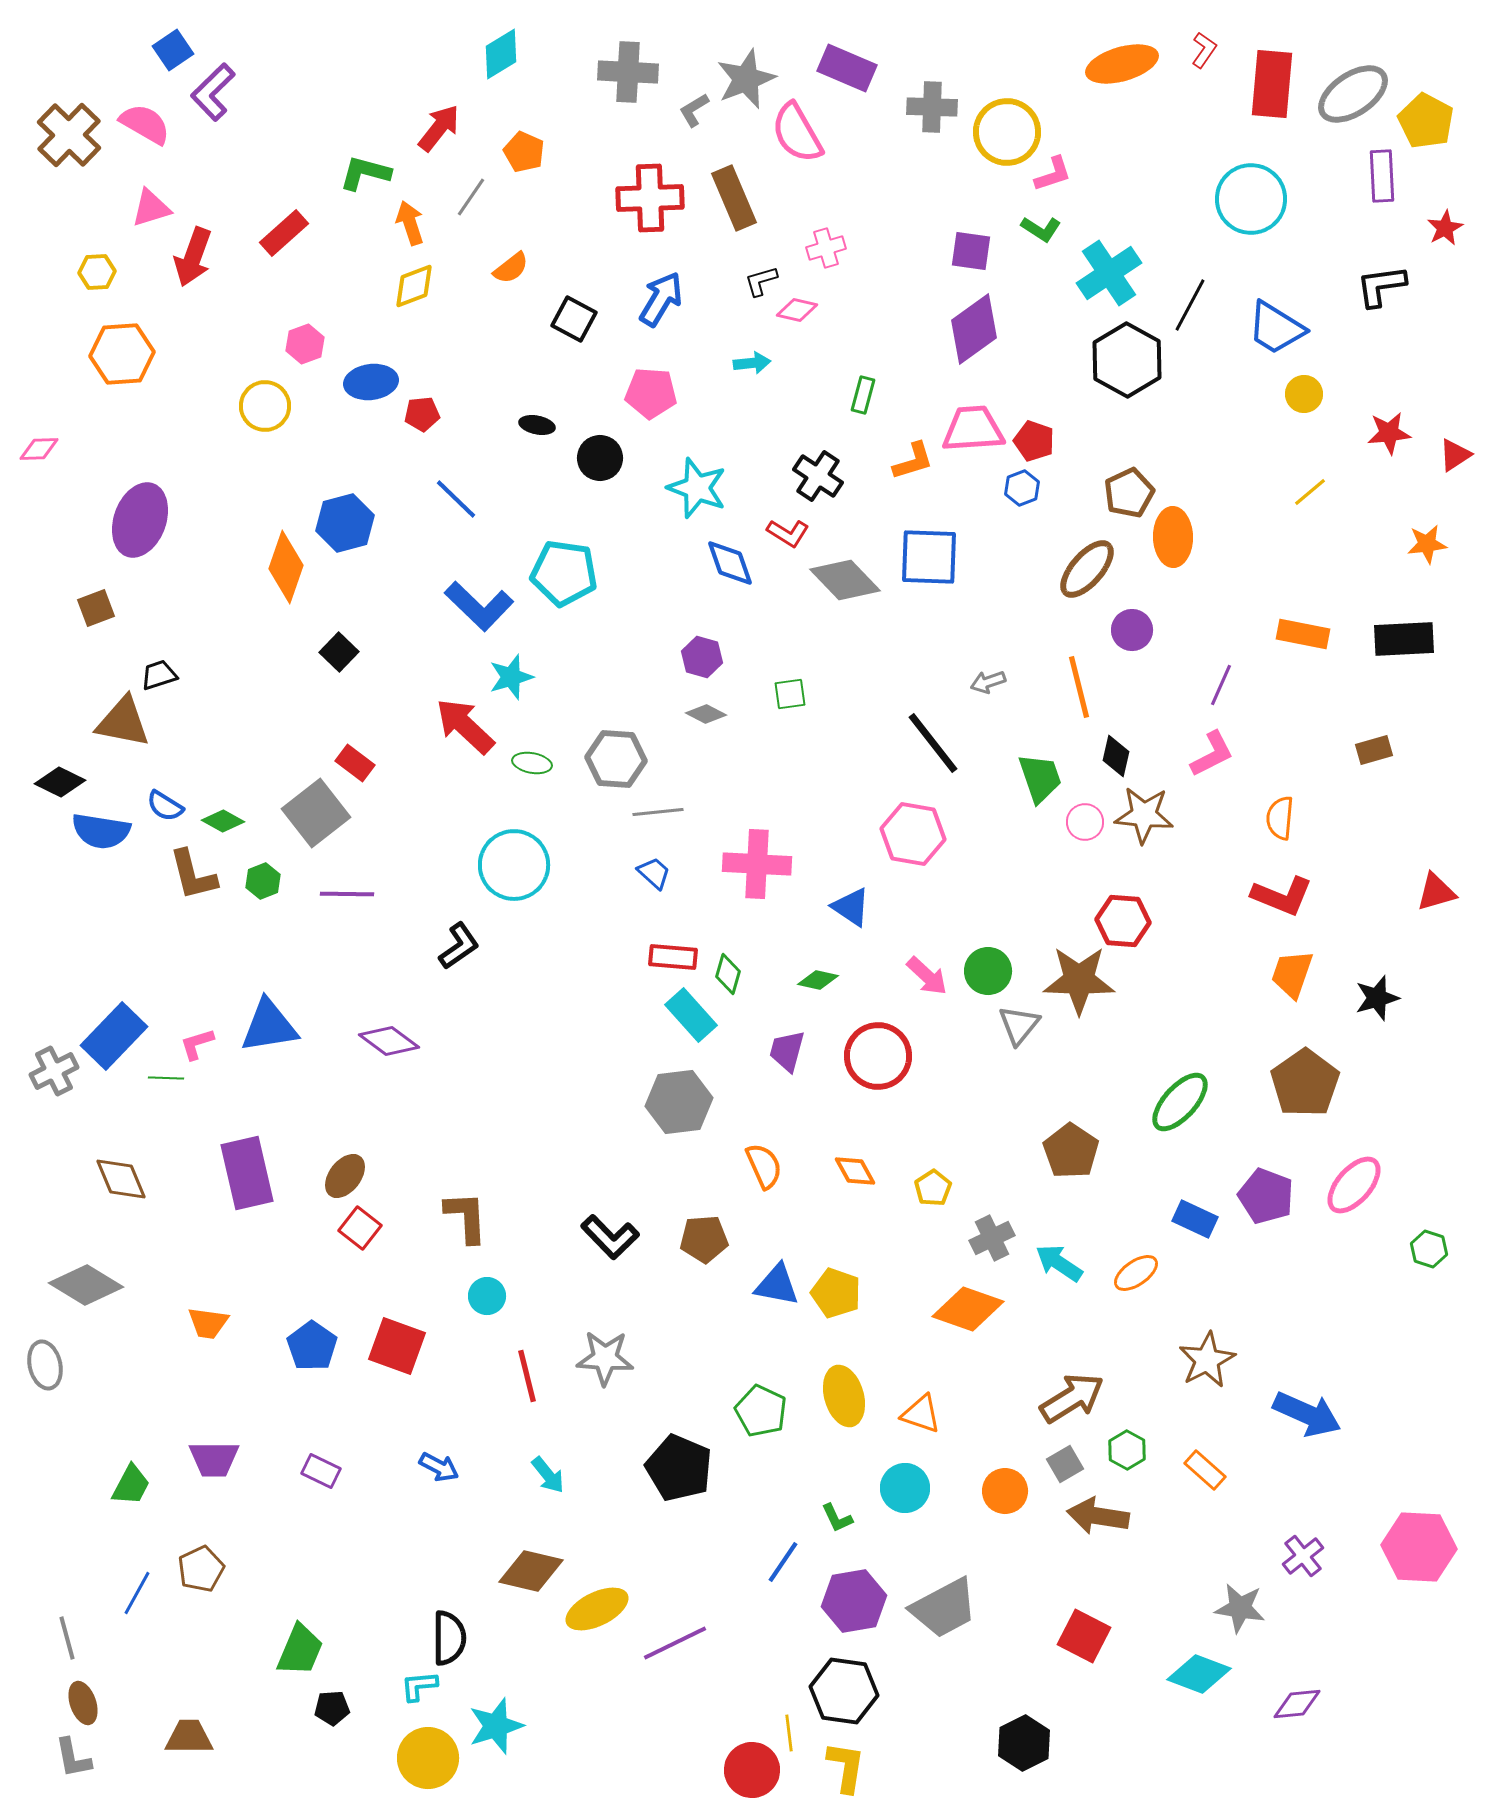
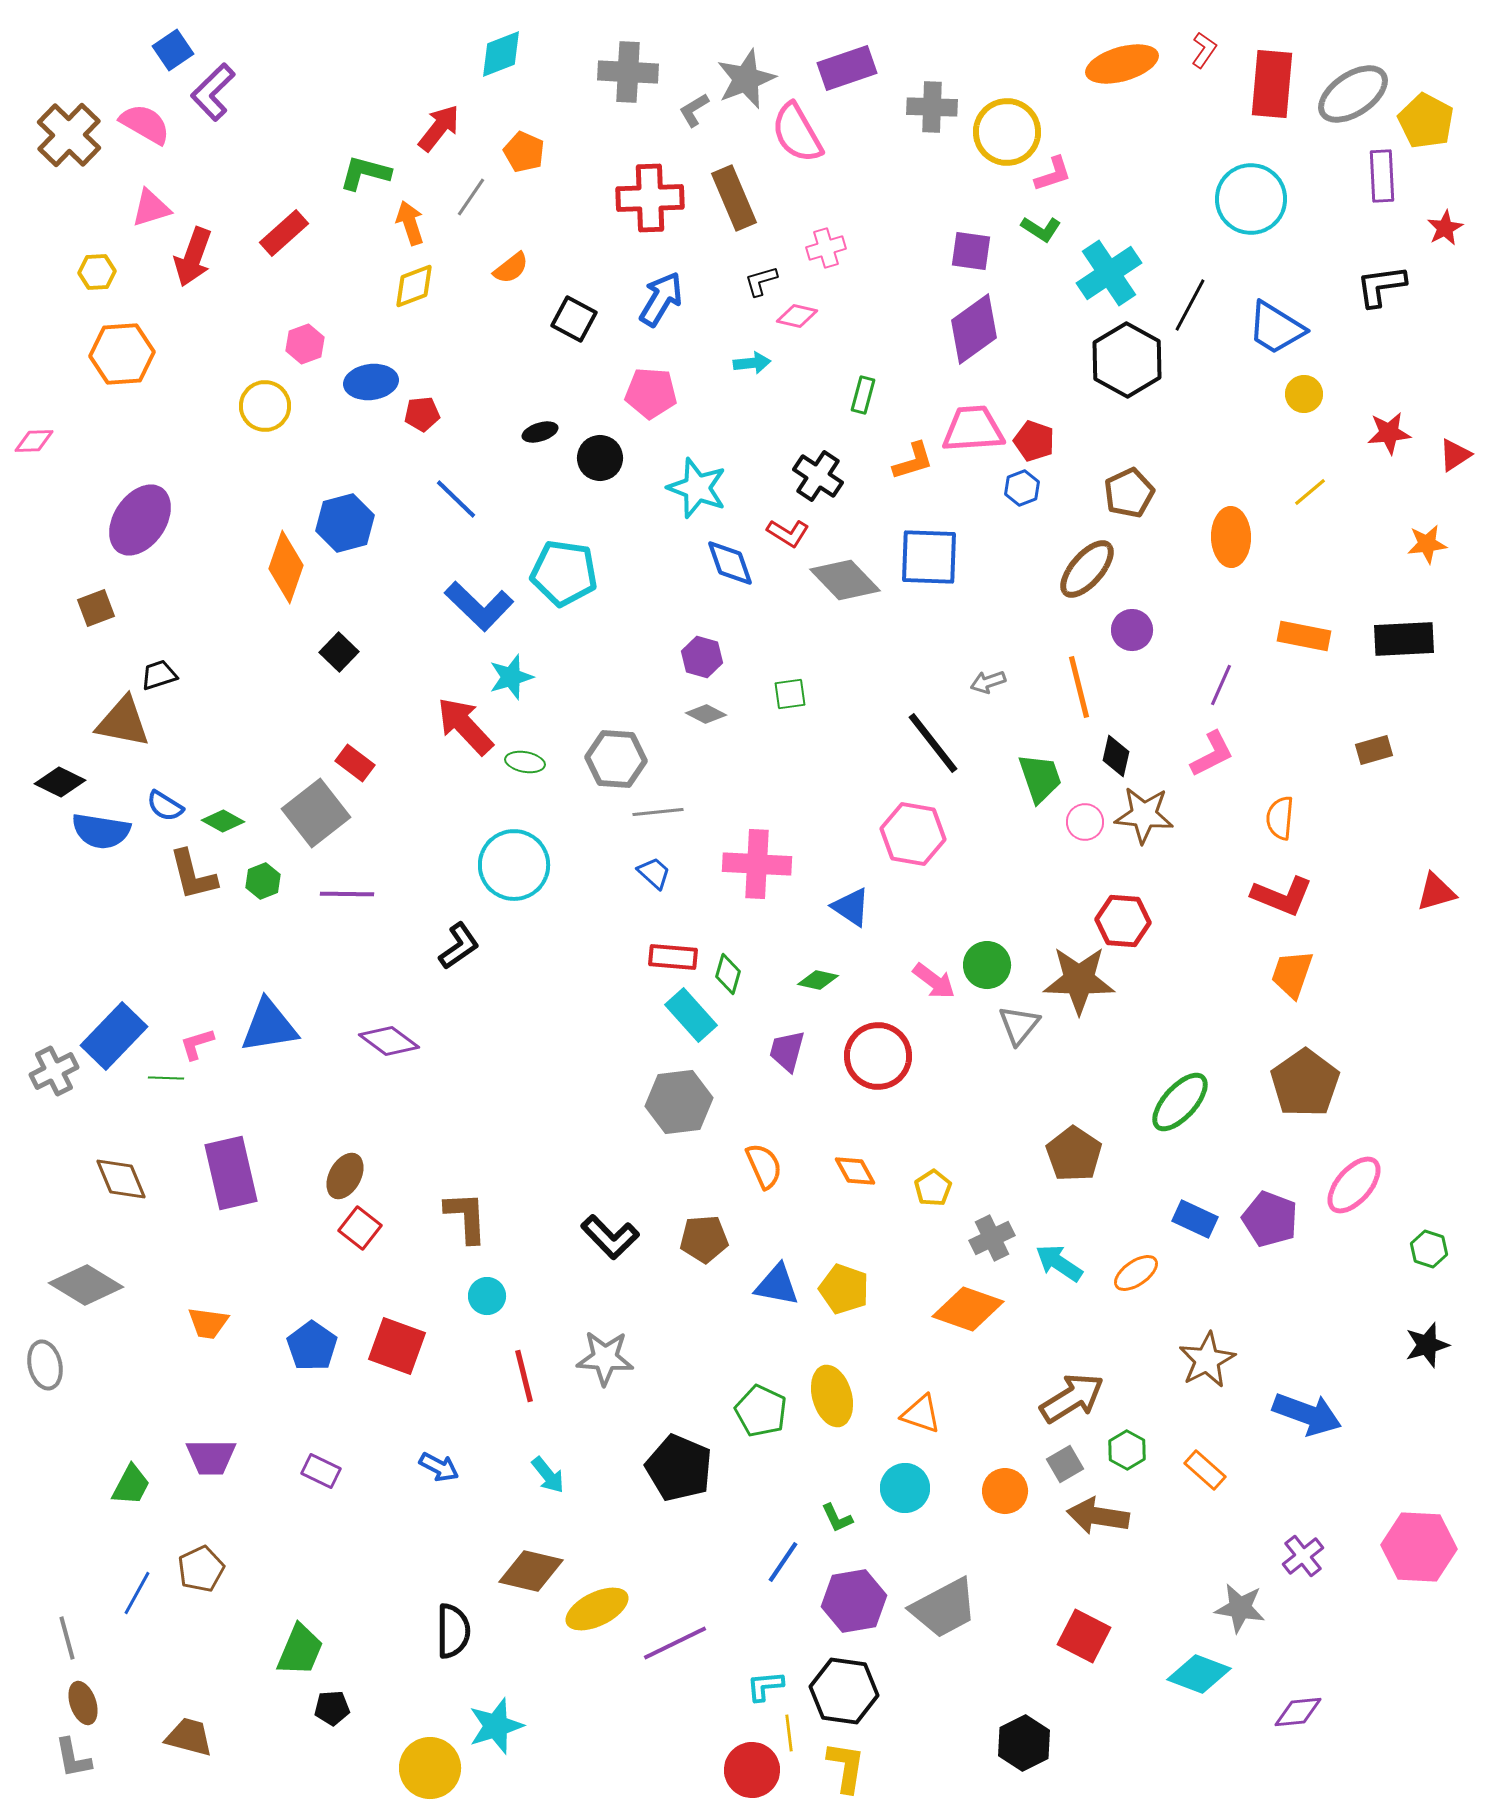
cyan diamond at (501, 54): rotated 10 degrees clockwise
purple rectangle at (847, 68): rotated 42 degrees counterclockwise
pink diamond at (797, 310): moved 6 px down
black ellipse at (537, 425): moved 3 px right, 7 px down; rotated 28 degrees counterclockwise
pink diamond at (39, 449): moved 5 px left, 8 px up
purple ellipse at (140, 520): rotated 14 degrees clockwise
orange ellipse at (1173, 537): moved 58 px right
orange rectangle at (1303, 634): moved 1 px right, 2 px down
red arrow at (465, 726): rotated 4 degrees clockwise
green ellipse at (532, 763): moved 7 px left, 1 px up
green circle at (988, 971): moved 1 px left, 6 px up
pink arrow at (927, 976): moved 7 px right, 5 px down; rotated 6 degrees counterclockwise
black star at (1377, 998): moved 50 px right, 347 px down
brown pentagon at (1071, 1151): moved 3 px right, 3 px down
purple rectangle at (247, 1173): moved 16 px left
brown ellipse at (345, 1176): rotated 9 degrees counterclockwise
purple pentagon at (1266, 1196): moved 4 px right, 23 px down
yellow pentagon at (836, 1293): moved 8 px right, 4 px up
red line at (527, 1376): moved 3 px left
yellow ellipse at (844, 1396): moved 12 px left
blue arrow at (1307, 1414): rotated 4 degrees counterclockwise
purple trapezoid at (214, 1459): moved 3 px left, 2 px up
black semicircle at (449, 1638): moved 4 px right, 7 px up
cyan L-shape at (419, 1686): moved 346 px right
purple diamond at (1297, 1704): moved 1 px right, 8 px down
brown trapezoid at (189, 1737): rotated 15 degrees clockwise
yellow circle at (428, 1758): moved 2 px right, 10 px down
